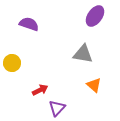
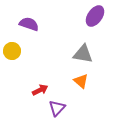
yellow circle: moved 12 px up
orange triangle: moved 13 px left, 4 px up
